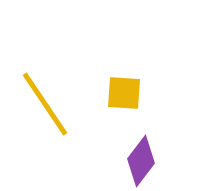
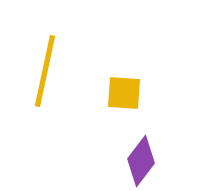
yellow line: moved 33 px up; rotated 46 degrees clockwise
